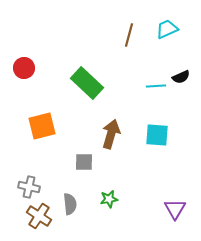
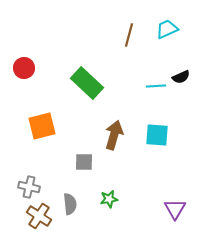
brown arrow: moved 3 px right, 1 px down
